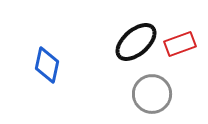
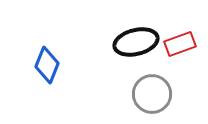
black ellipse: rotated 27 degrees clockwise
blue diamond: rotated 9 degrees clockwise
